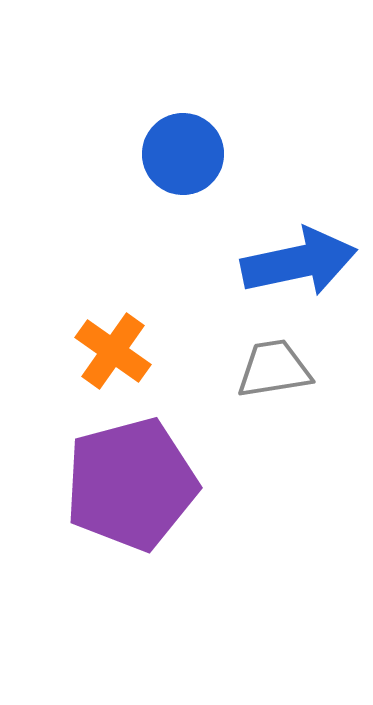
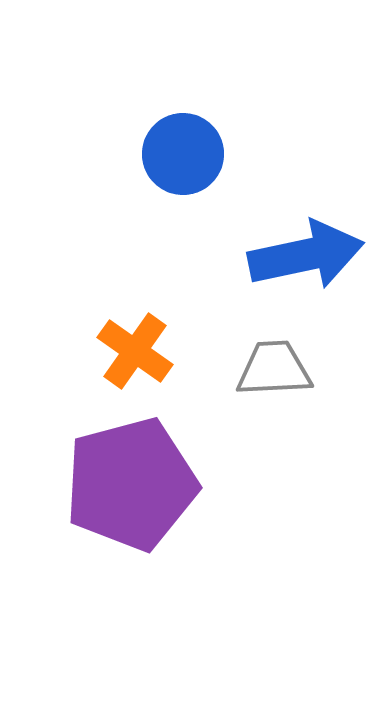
blue arrow: moved 7 px right, 7 px up
orange cross: moved 22 px right
gray trapezoid: rotated 6 degrees clockwise
